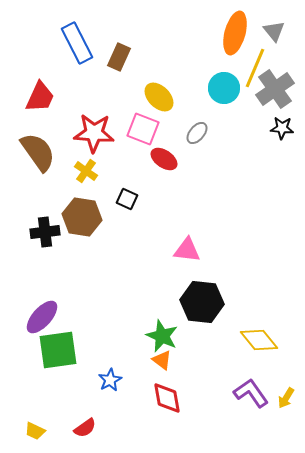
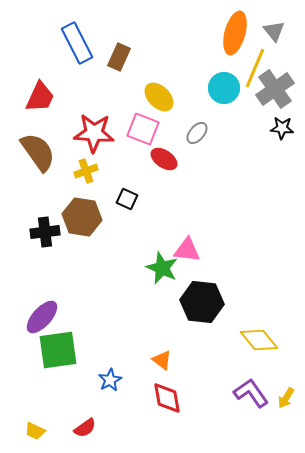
yellow cross: rotated 35 degrees clockwise
green star: moved 68 px up
